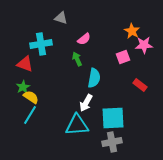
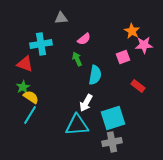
gray triangle: rotated 24 degrees counterclockwise
cyan semicircle: moved 1 px right, 3 px up
red rectangle: moved 2 px left, 1 px down
cyan square: rotated 15 degrees counterclockwise
